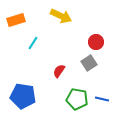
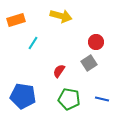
yellow arrow: rotated 10 degrees counterclockwise
green pentagon: moved 8 px left
